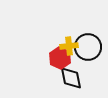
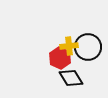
black diamond: rotated 20 degrees counterclockwise
